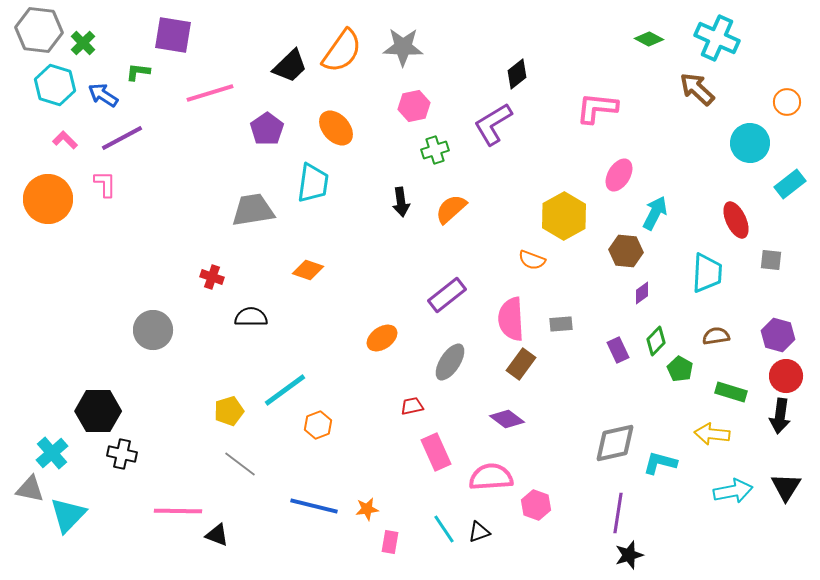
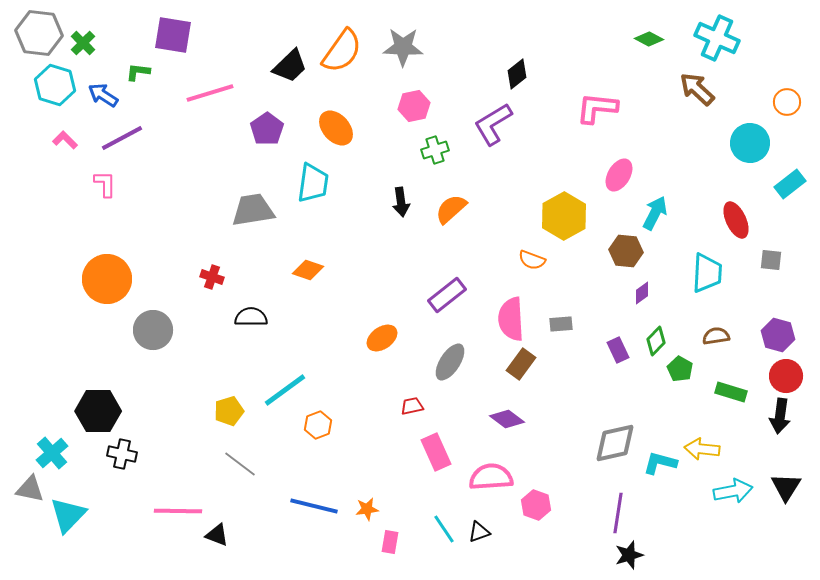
gray hexagon at (39, 30): moved 3 px down
orange circle at (48, 199): moved 59 px right, 80 px down
yellow arrow at (712, 434): moved 10 px left, 15 px down
